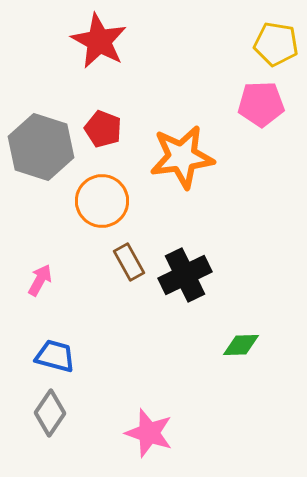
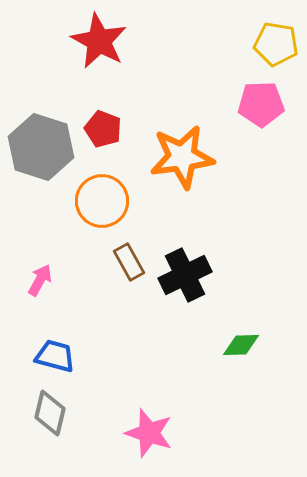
gray diamond: rotated 21 degrees counterclockwise
